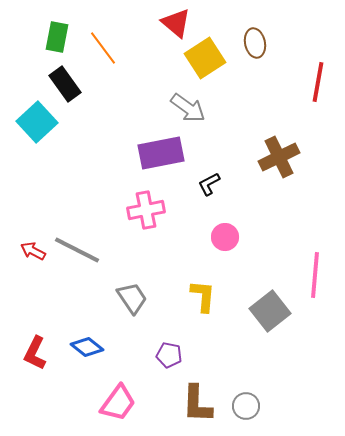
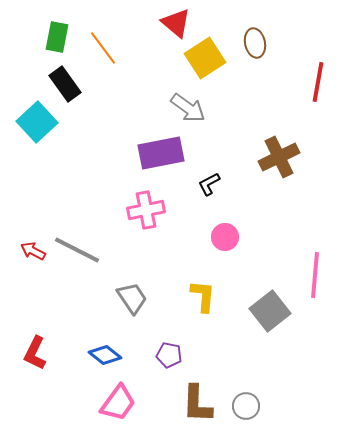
blue diamond: moved 18 px right, 8 px down
